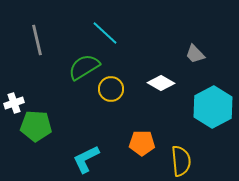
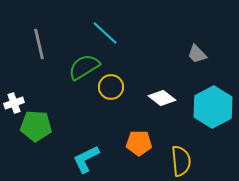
gray line: moved 2 px right, 4 px down
gray trapezoid: moved 2 px right
white diamond: moved 1 px right, 15 px down; rotated 8 degrees clockwise
yellow circle: moved 2 px up
orange pentagon: moved 3 px left
